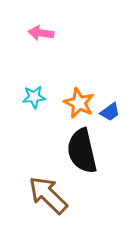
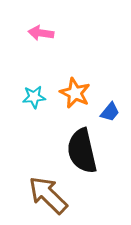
orange star: moved 4 px left, 10 px up
blue trapezoid: rotated 15 degrees counterclockwise
